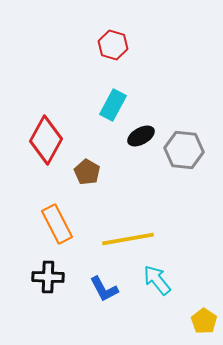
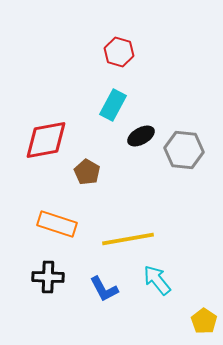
red hexagon: moved 6 px right, 7 px down
red diamond: rotated 51 degrees clockwise
orange rectangle: rotated 45 degrees counterclockwise
